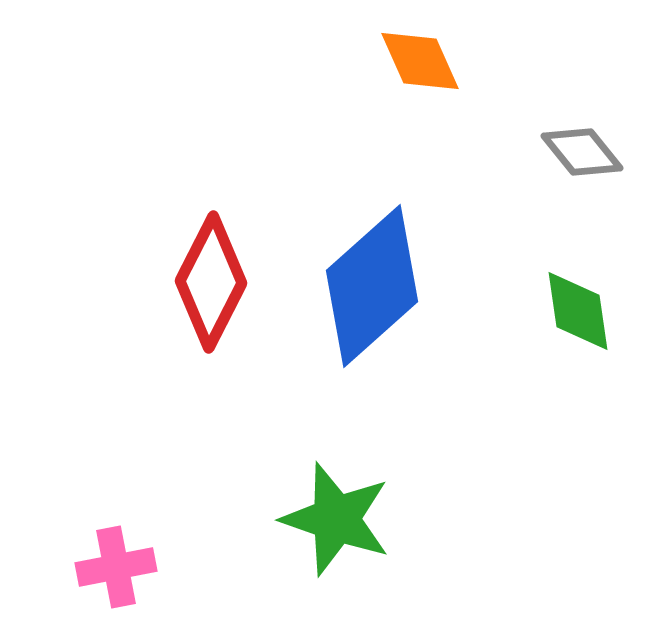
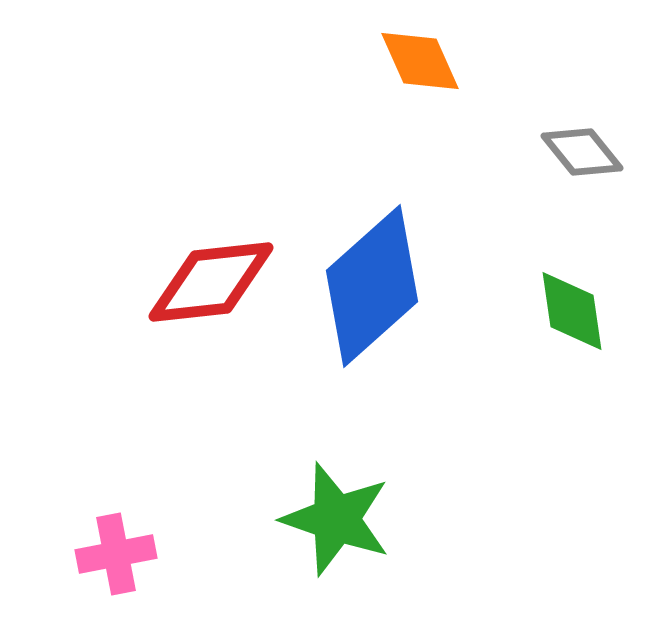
red diamond: rotated 57 degrees clockwise
green diamond: moved 6 px left
pink cross: moved 13 px up
